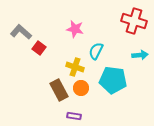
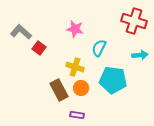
cyan semicircle: moved 3 px right, 3 px up
purple rectangle: moved 3 px right, 1 px up
